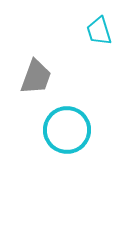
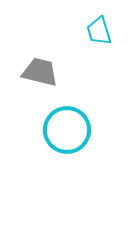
gray trapezoid: moved 4 px right, 5 px up; rotated 96 degrees counterclockwise
